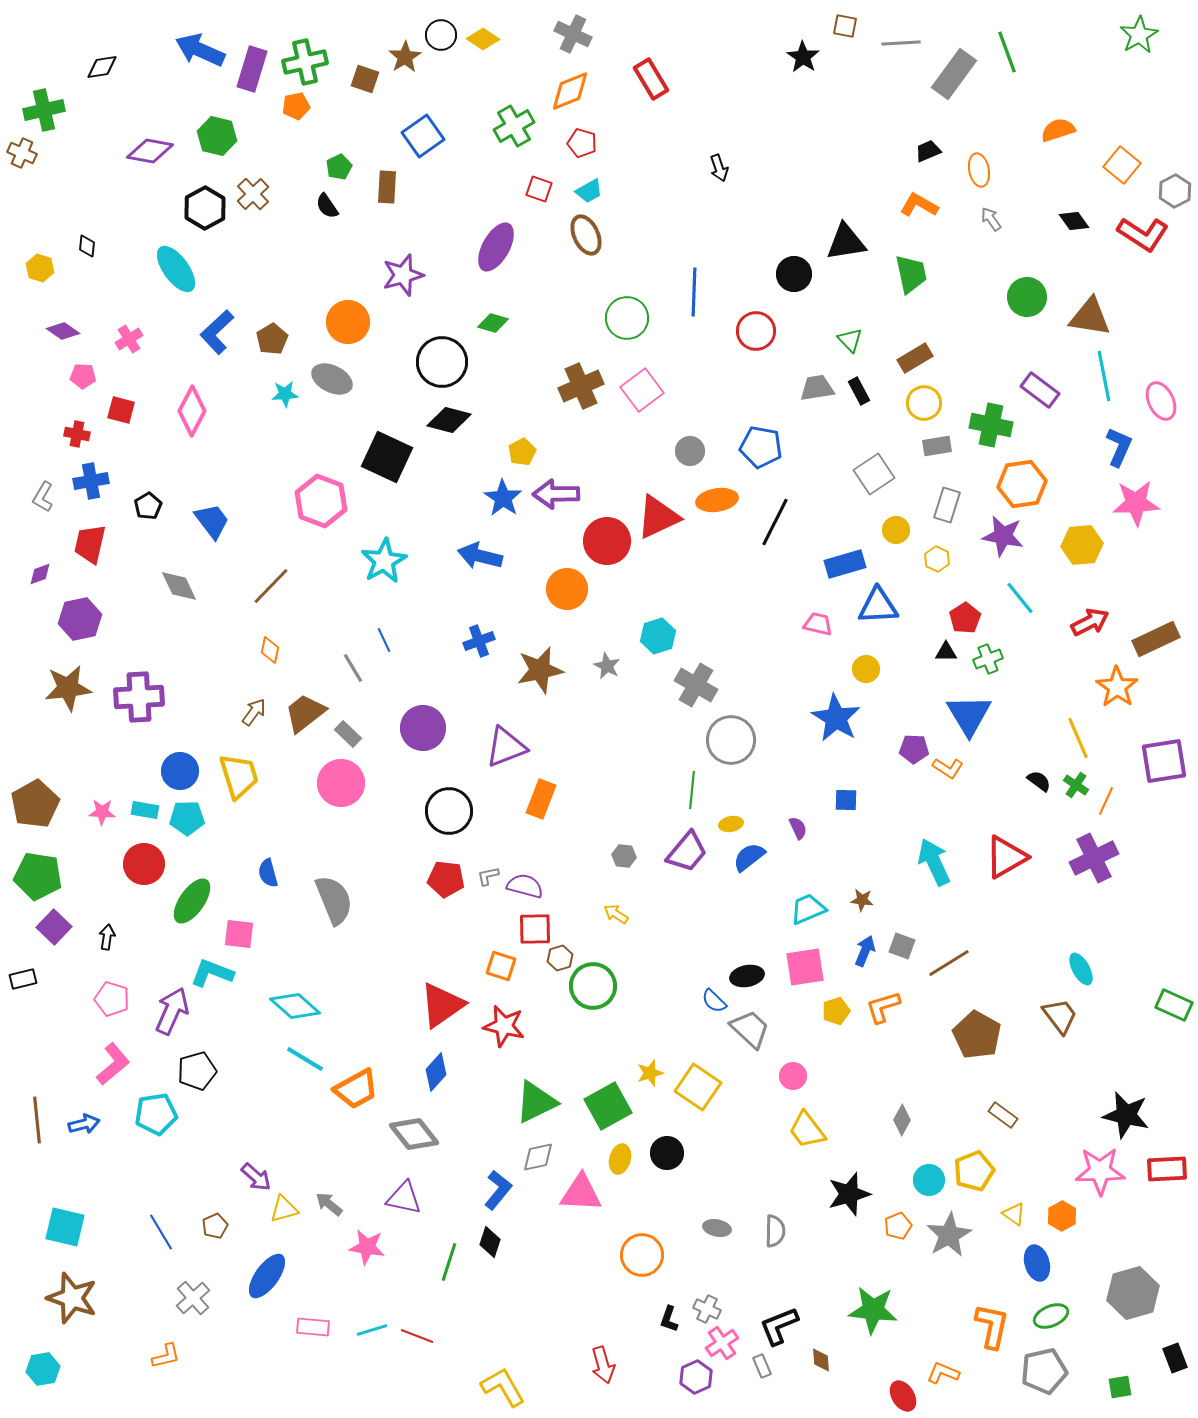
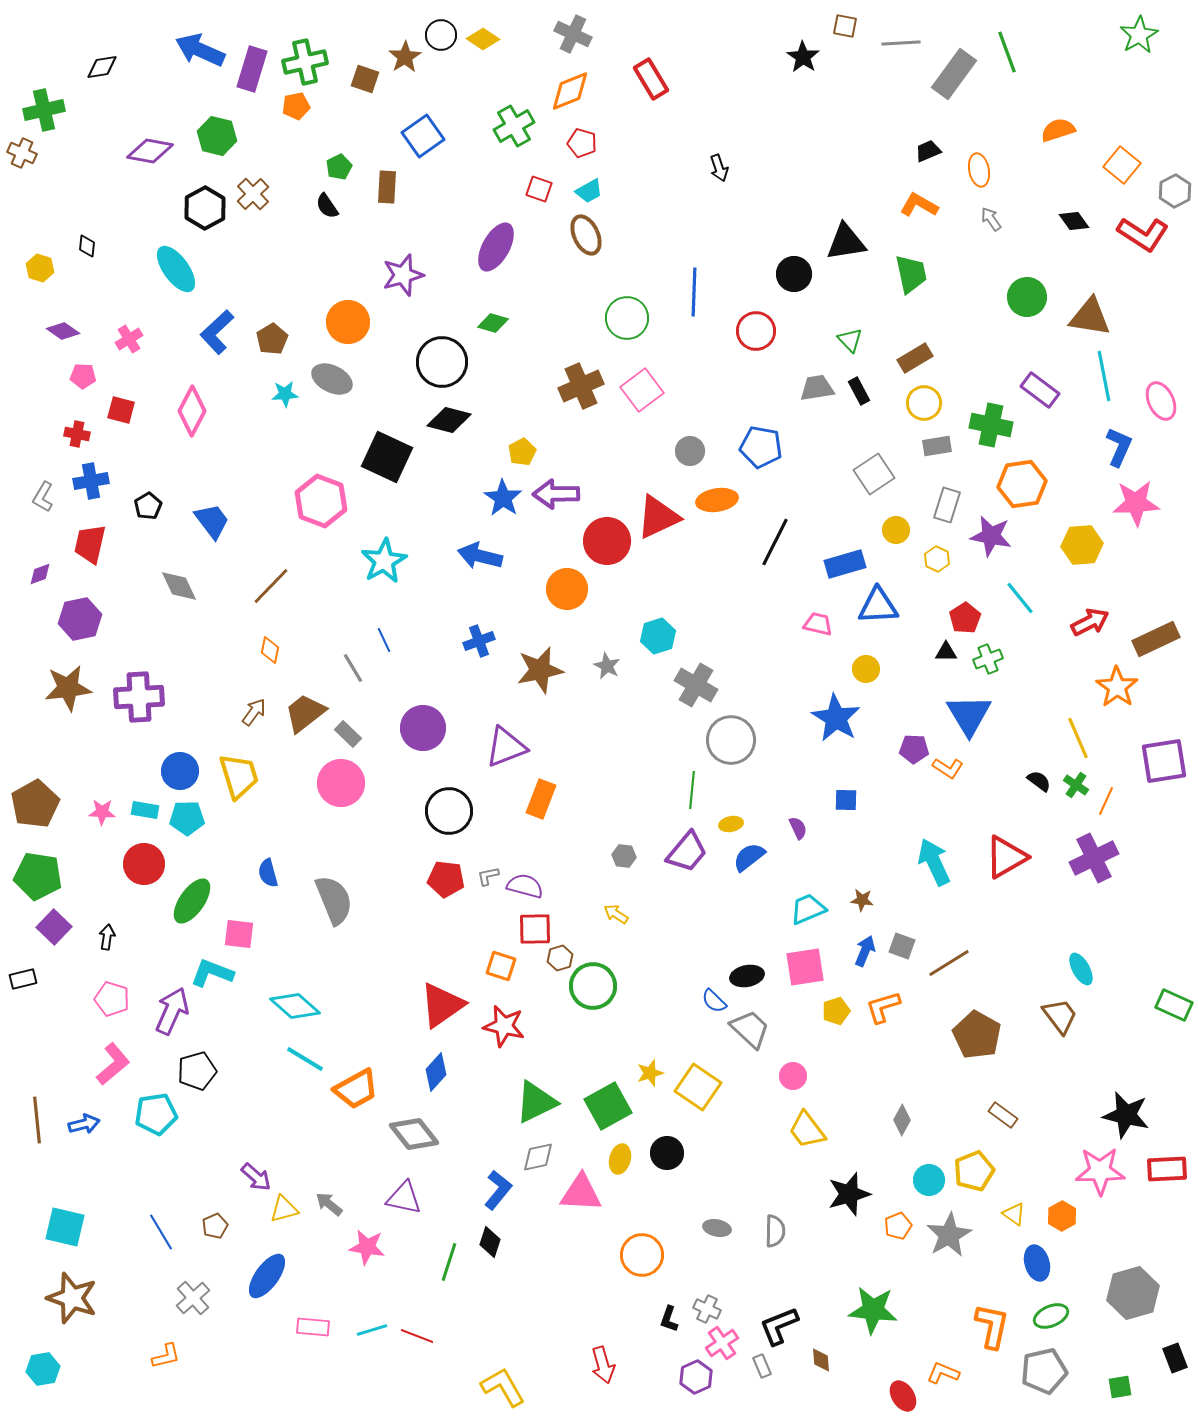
black line at (775, 522): moved 20 px down
purple star at (1003, 536): moved 12 px left
